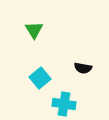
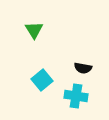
cyan square: moved 2 px right, 2 px down
cyan cross: moved 12 px right, 8 px up
